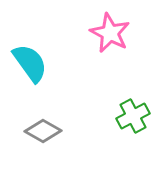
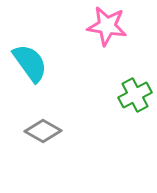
pink star: moved 3 px left, 7 px up; rotated 18 degrees counterclockwise
green cross: moved 2 px right, 21 px up
